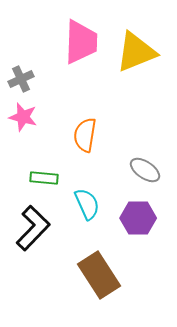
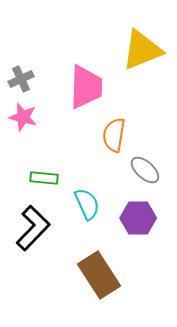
pink trapezoid: moved 5 px right, 45 px down
yellow triangle: moved 6 px right, 2 px up
orange semicircle: moved 29 px right
gray ellipse: rotated 8 degrees clockwise
